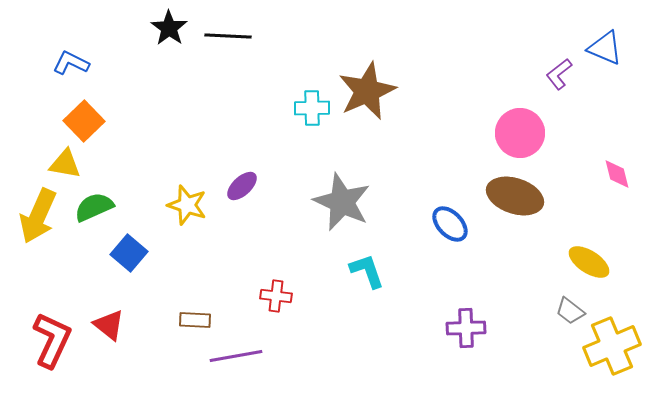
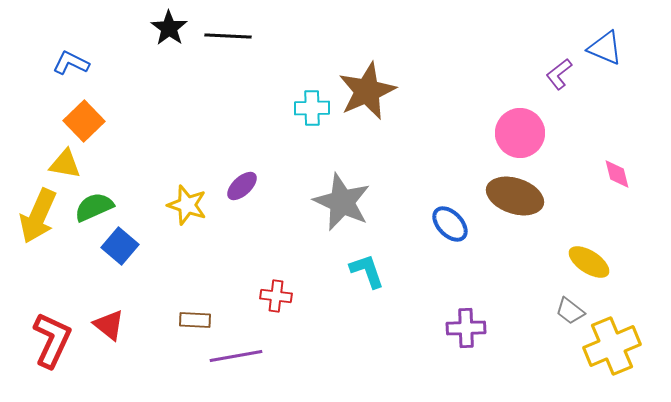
blue square: moved 9 px left, 7 px up
